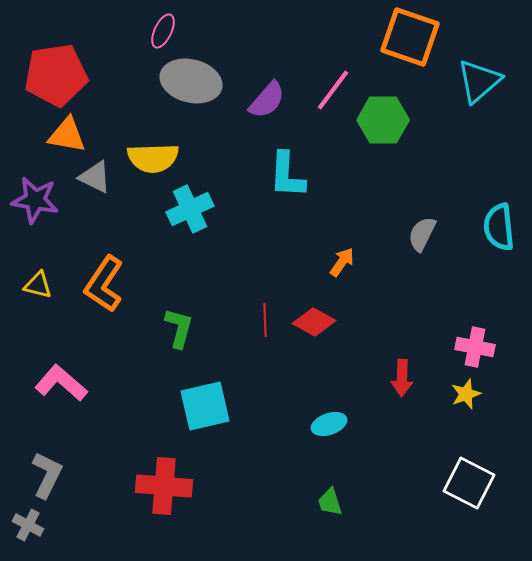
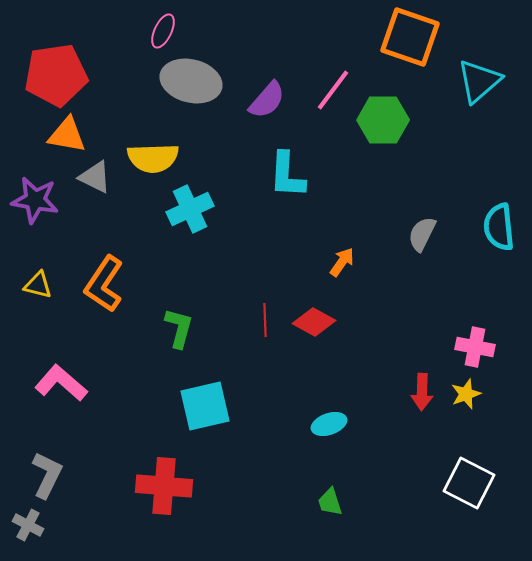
red arrow: moved 20 px right, 14 px down
